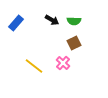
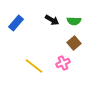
brown square: rotated 16 degrees counterclockwise
pink cross: rotated 24 degrees clockwise
